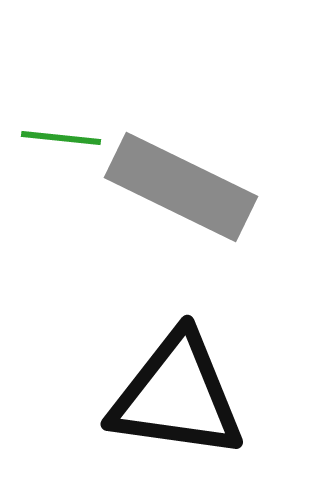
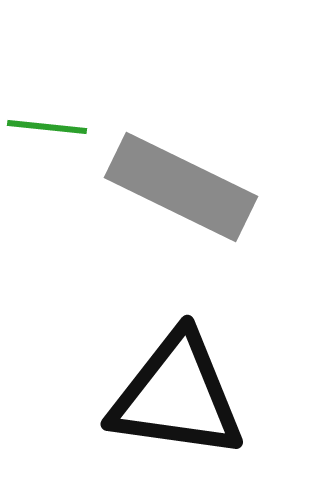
green line: moved 14 px left, 11 px up
